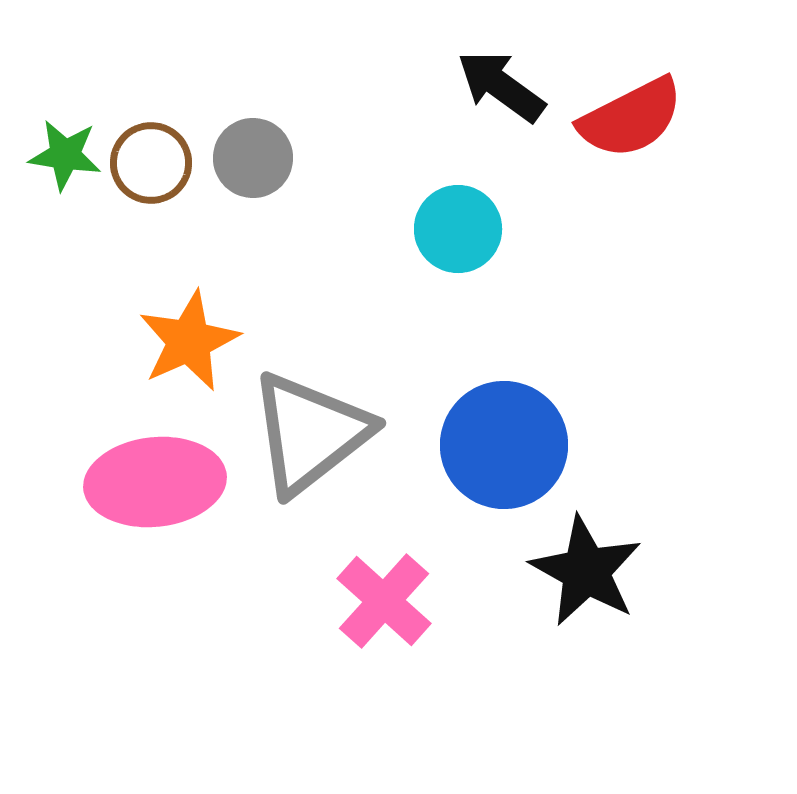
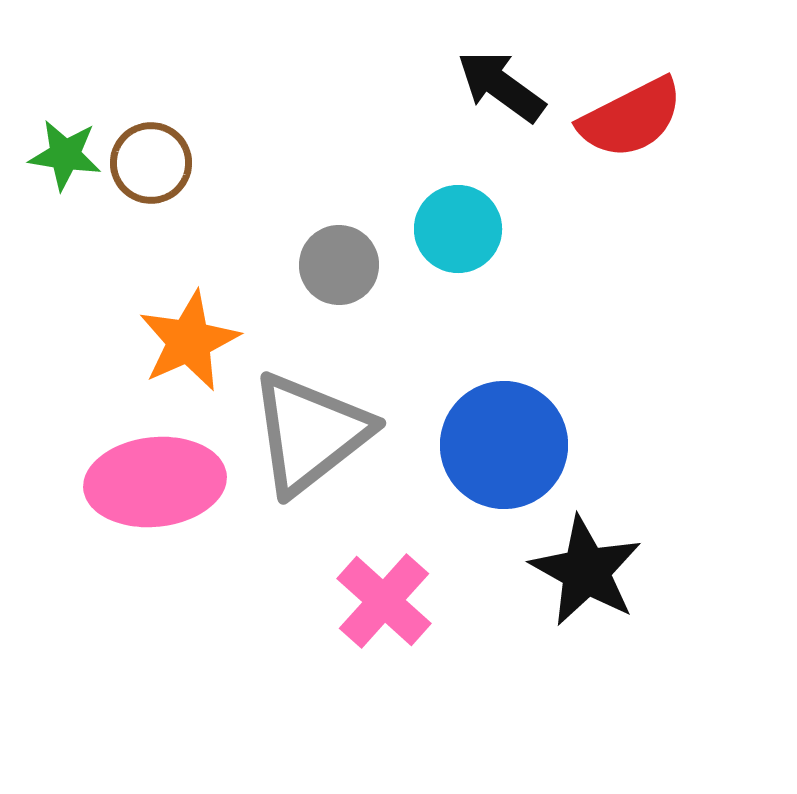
gray circle: moved 86 px right, 107 px down
